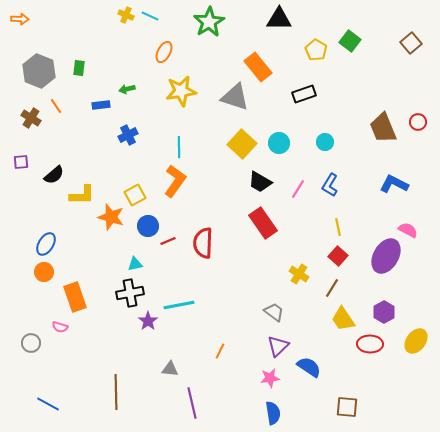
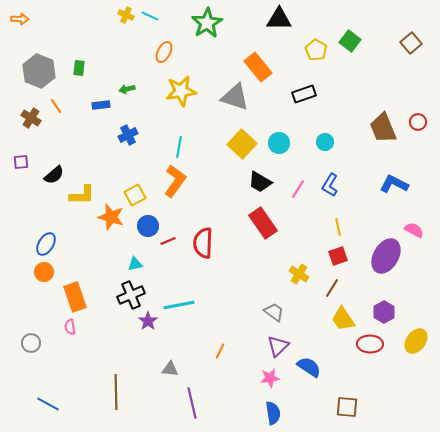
green star at (209, 22): moved 2 px left, 1 px down
cyan line at (179, 147): rotated 10 degrees clockwise
pink semicircle at (408, 230): moved 6 px right
red square at (338, 256): rotated 30 degrees clockwise
black cross at (130, 293): moved 1 px right, 2 px down; rotated 12 degrees counterclockwise
pink semicircle at (60, 327): moved 10 px right; rotated 63 degrees clockwise
